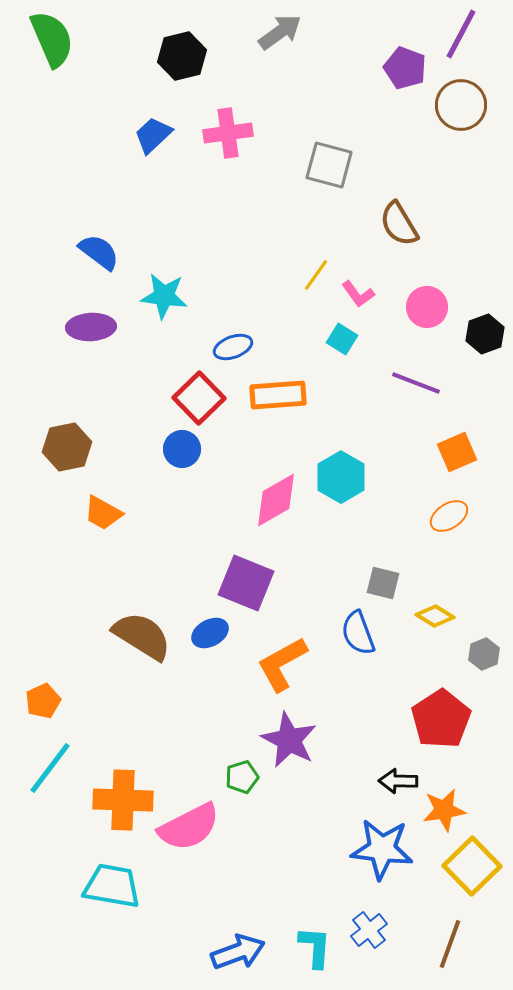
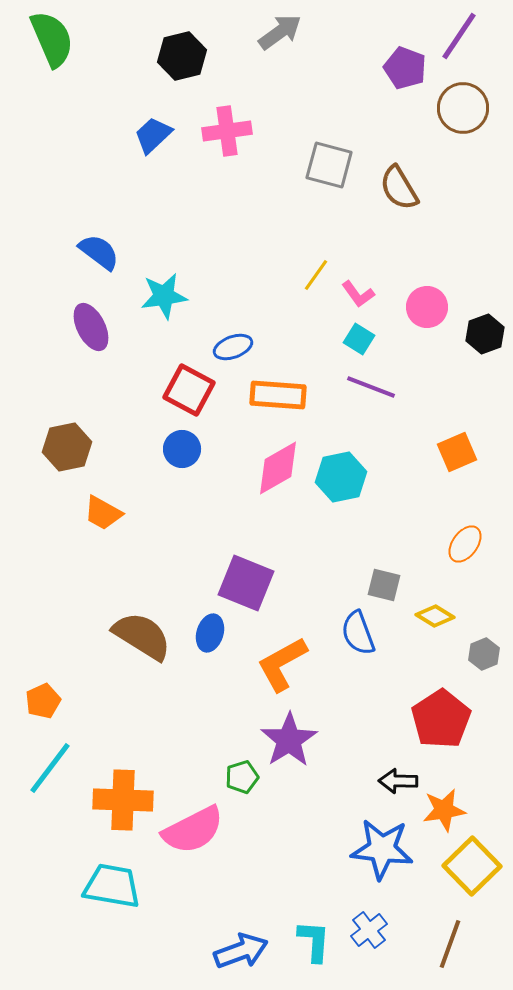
purple line at (461, 34): moved 2 px left, 2 px down; rotated 6 degrees clockwise
brown circle at (461, 105): moved 2 px right, 3 px down
pink cross at (228, 133): moved 1 px left, 2 px up
brown semicircle at (399, 224): moved 36 px up
cyan star at (164, 296): rotated 15 degrees counterclockwise
purple ellipse at (91, 327): rotated 66 degrees clockwise
cyan square at (342, 339): moved 17 px right
purple line at (416, 383): moved 45 px left, 4 px down
orange rectangle at (278, 395): rotated 8 degrees clockwise
red square at (199, 398): moved 10 px left, 8 px up; rotated 18 degrees counterclockwise
cyan hexagon at (341, 477): rotated 18 degrees clockwise
pink diamond at (276, 500): moved 2 px right, 32 px up
orange ellipse at (449, 516): moved 16 px right, 28 px down; rotated 21 degrees counterclockwise
gray square at (383, 583): moved 1 px right, 2 px down
blue ellipse at (210, 633): rotated 45 degrees counterclockwise
purple star at (289, 740): rotated 12 degrees clockwise
pink semicircle at (189, 827): moved 4 px right, 3 px down
cyan L-shape at (315, 947): moved 1 px left, 6 px up
blue arrow at (238, 952): moved 3 px right, 1 px up
